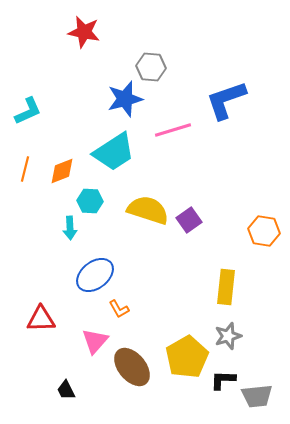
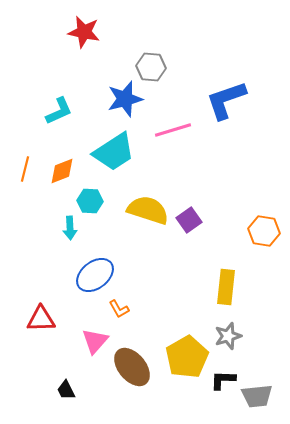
cyan L-shape: moved 31 px right
